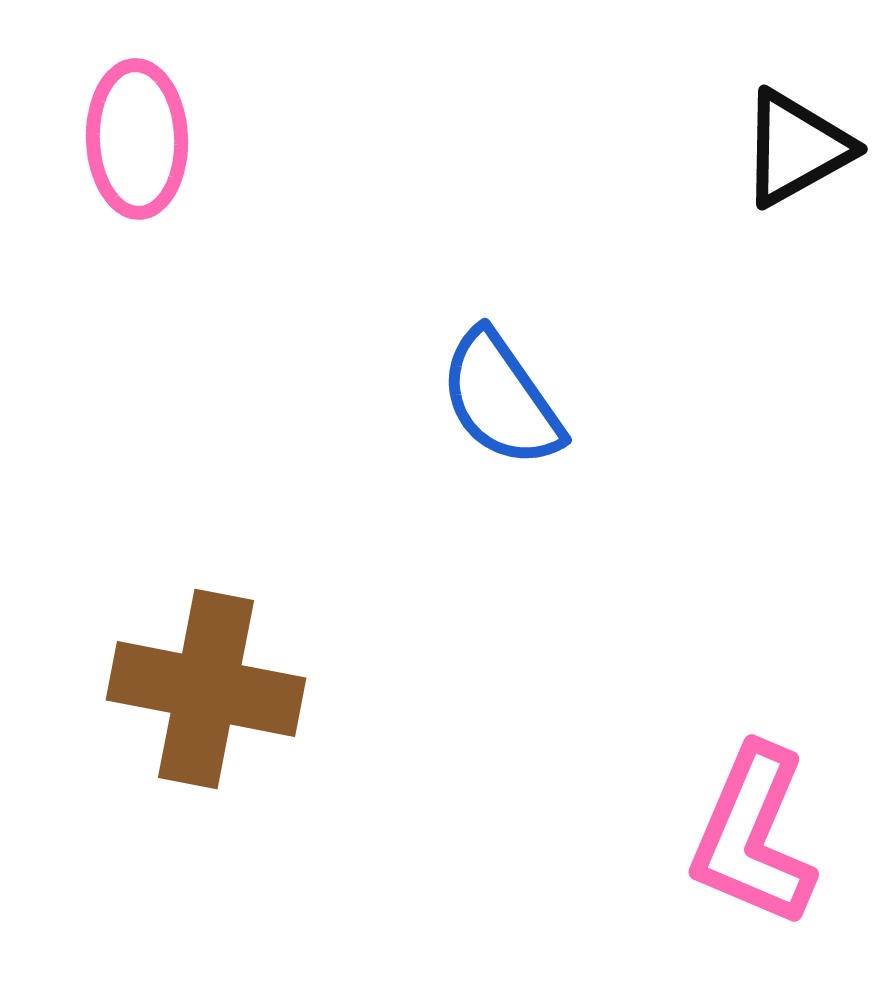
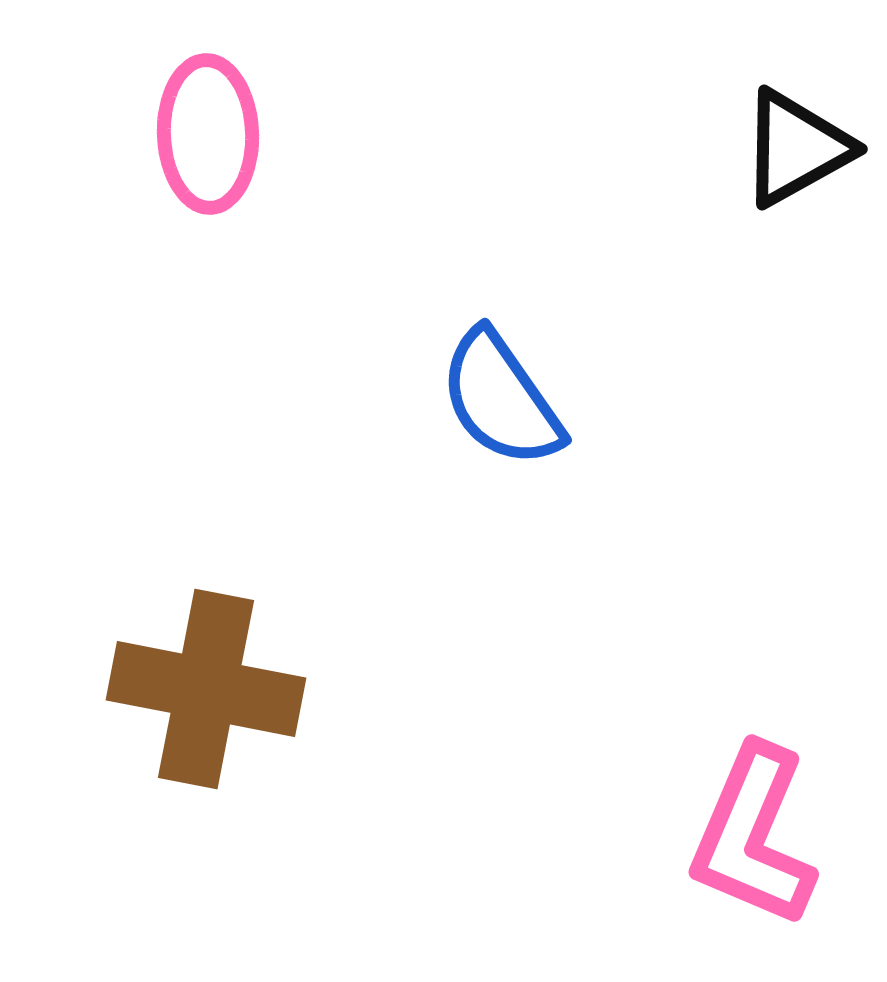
pink ellipse: moved 71 px right, 5 px up
